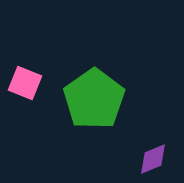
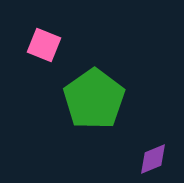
pink square: moved 19 px right, 38 px up
